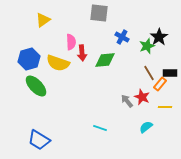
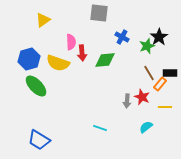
gray arrow: rotated 136 degrees counterclockwise
